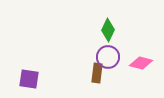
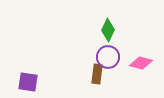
brown rectangle: moved 1 px down
purple square: moved 1 px left, 3 px down
